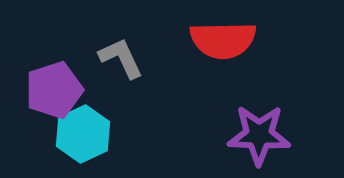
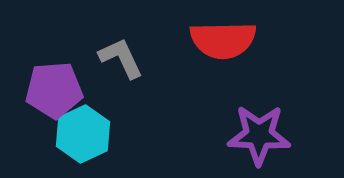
purple pentagon: rotated 14 degrees clockwise
